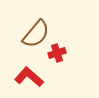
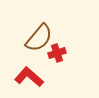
brown semicircle: moved 3 px right, 4 px down
